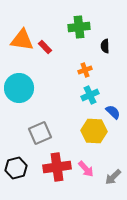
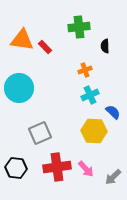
black hexagon: rotated 20 degrees clockwise
